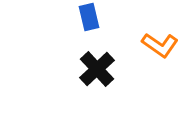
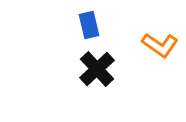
blue rectangle: moved 8 px down
